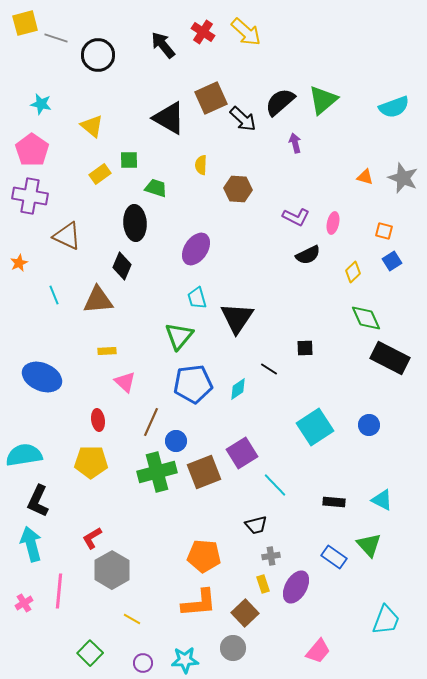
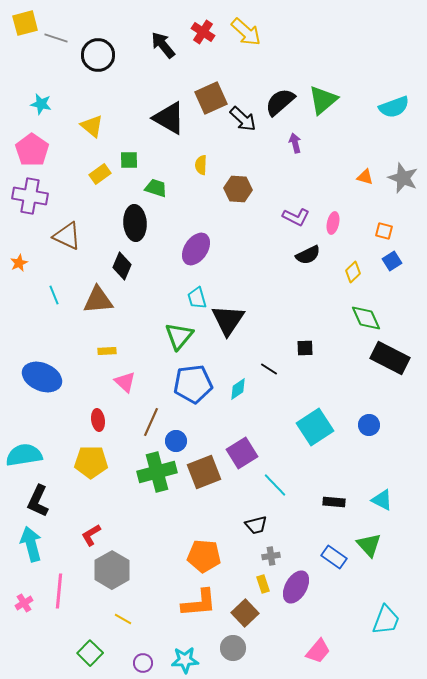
black triangle at (237, 318): moved 9 px left, 2 px down
red L-shape at (92, 538): moved 1 px left, 3 px up
yellow line at (132, 619): moved 9 px left
